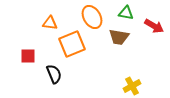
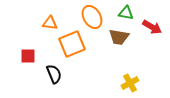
red arrow: moved 2 px left, 1 px down
yellow cross: moved 2 px left, 3 px up
